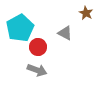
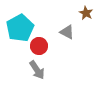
gray triangle: moved 2 px right, 1 px up
red circle: moved 1 px right, 1 px up
gray arrow: rotated 36 degrees clockwise
